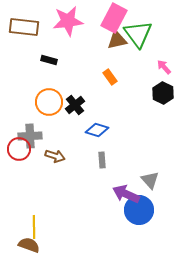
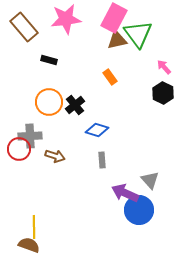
pink star: moved 2 px left, 2 px up
brown rectangle: rotated 44 degrees clockwise
purple arrow: moved 1 px left, 1 px up
